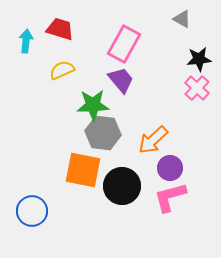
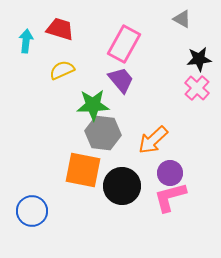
purple circle: moved 5 px down
